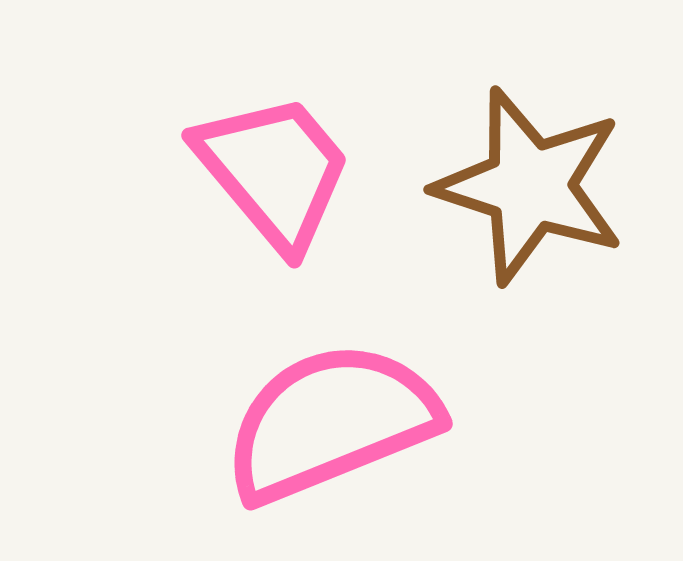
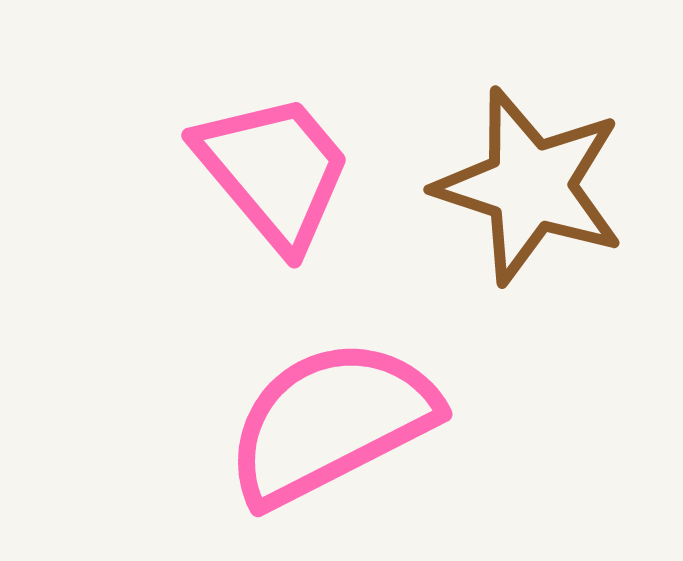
pink semicircle: rotated 5 degrees counterclockwise
